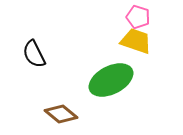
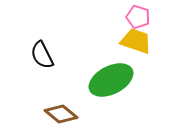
black semicircle: moved 8 px right, 1 px down
